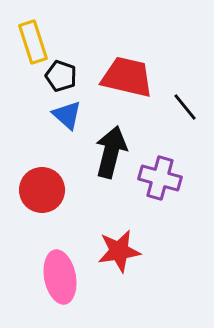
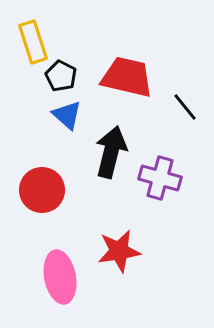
black pentagon: rotated 8 degrees clockwise
